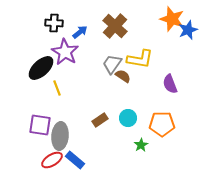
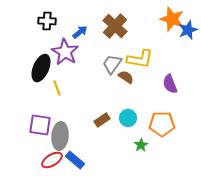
black cross: moved 7 px left, 2 px up
black ellipse: rotated 24 degrees counterclockwise
brown semicircle: moved 3 px right, 1 px down
brown rectangle: moved 2 px right
